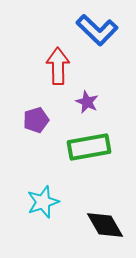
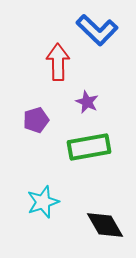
red arrow: moved 4 px up
